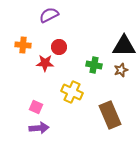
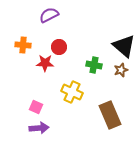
black triangle: rotated 40 degrees clockwise
